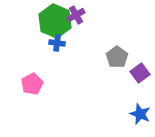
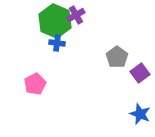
pink pentagon: moved 3 px right
